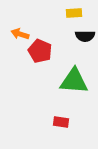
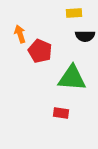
orange arrow: rotated 54 degrees clockwise
green triangle: moved 2 px left, 3 px up
red rectangle: moved 9 px up
